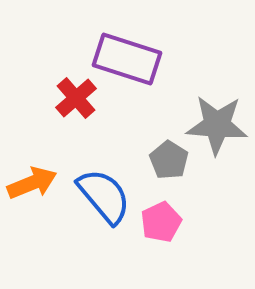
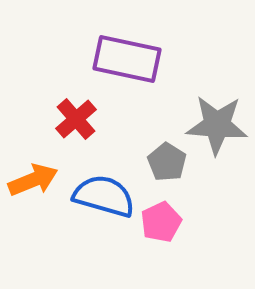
purple rectangle: rotated 6 degrees counterclockwise
red cross: moved 21 px down
gray pentagon: moved 2 px left, 2 px down
orange arrow: moved 1 px right, 3 px up
blue semicircle: rotated 34 degrees counterclockwise
